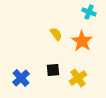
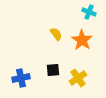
orange star: moved 1 px up
blue cross: rotated 30 degrees clockwise
